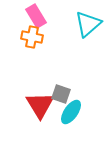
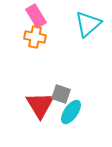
orange cross: moved 3 px right
